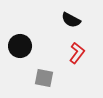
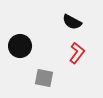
black semicircle: moved 1 px right, 2 px down
